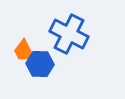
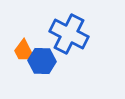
blue hexagon: moved 2 px right, 3 px up
